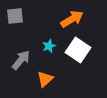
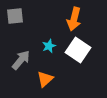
orange arrow: moved 2 px right; rotated 135 degrees clockwise
